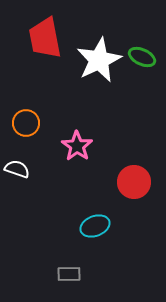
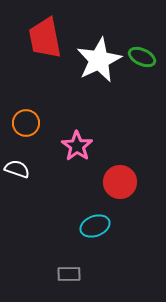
red circle: moved 14 px left
